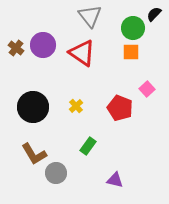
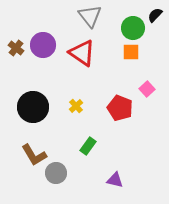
black semicircle: moved 1 px right, 1 px down
brown L-shape: moved 1 px down
